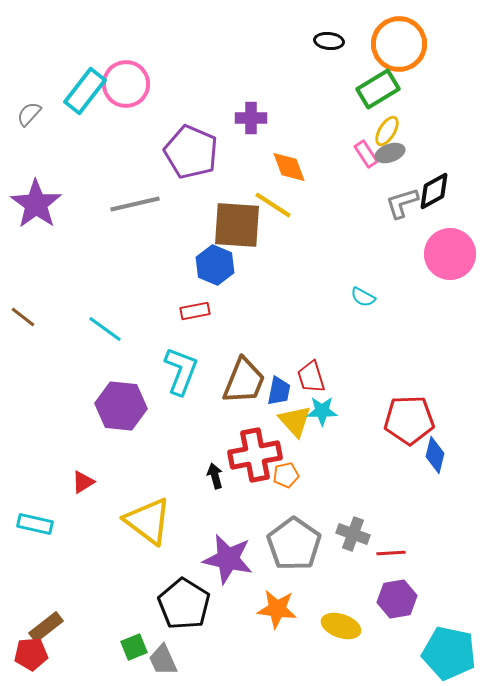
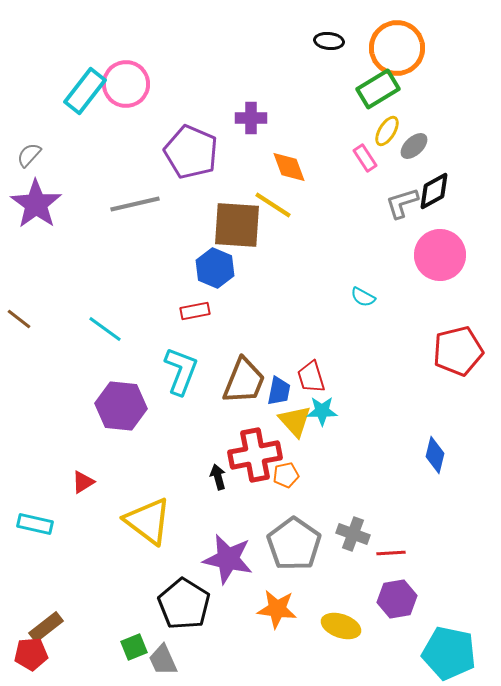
orange circle at (399, 44): moved 2 px left, 4 px down
gray semicircle at (29, 114): moved 41 px down
gray ellipse at (390, 153): moved 24 px right, 7 px up; rotated 24 degrees counterclockwise
pink rectangle at (366, 154): moved 1 px left, 4 px down
pink circle at (450, 254): moved 10 px left, 1 px down
blue hexagon at (215, 265): moved 3 px down
brown line at (23, 317): moved 4 px left, 2 px down
red pentagon at (409, 420): moved 49 px right, 69 px up; rotated 12 degrees counterclockwise
black arrow at (215, 476): moved 3 px right, 1 px down
